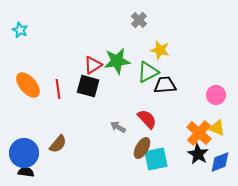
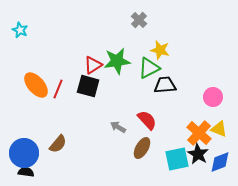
green triangle: moved 1 px right, 4 px up
orange ellipse: moved 8 px right
red line: rotated 30 degrees clockwise
pink circle: moved 3 px left, 2 px down
red semicircle: moved 1 px down
yellow triangle: moved 2 px right, 1 px down
cyan square: moved 21 px right
